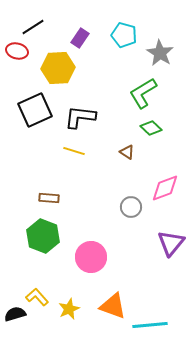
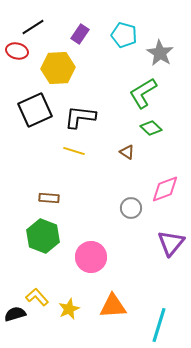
purple rectangle: moved 4 px up
pink diamond: moved 1 px down
gray circle: moved 1 px down
orange triangle: rotated 24 degrees counterclockwise
cyan line: moved 9 px right; rotated 68 degrees counterclockwise
